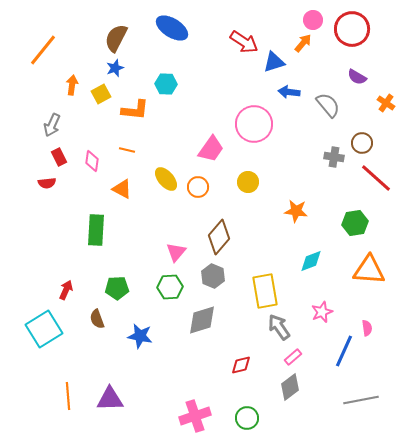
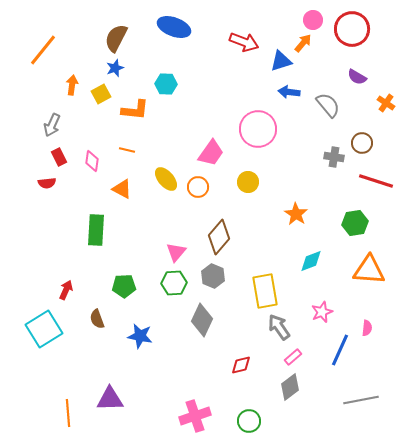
blue ellipse at (172, 28): moved 2 px right, 1 px up; rotated 12 degrees counterclockwise
red arrow at (244, 42): rotated 12 degrees counterclockwise
blue triangle at (274, 62): moved 7 px right, 1 px up
pink circle at (254, 124): moved 4 px right, 5 px down
pink trapezoid at (211, 149): moved 4 px down
red line at (376, 178): moved 3 px down; rotated 24 degrees counterclockwise
orange star at (296, 211): moved 3 px down; rotated 25 degrees clockwise
green hexagon at (170, 287): moved 4 px right, 4 px up
green pentagon at (117, 288): moved 7 px right, 2 px up
gray diamond at (202, 320): rotated 48 degrees counterclockwise
pink semicircle at (367, 328): rotated 14 degrees clockwise
blue line at (344, 351): moved 4 px left, 1 px up
orange line at (68, 396): moved 17 px down
green circle at (247, 418): moved 2 px right, 3 px down
